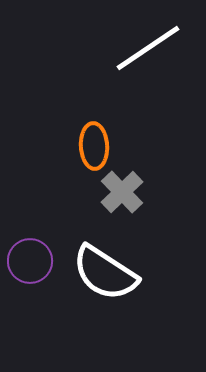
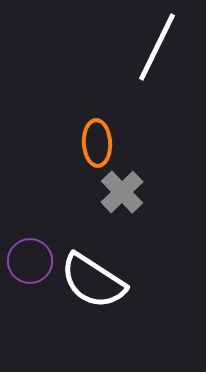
white line: moved 9 px right, 1 px up; rotated 30 degrees counterclockwise
orange ellipse: moved 3 px right, 3 px up
white semicircle: moved 12 px left, 8 px down
